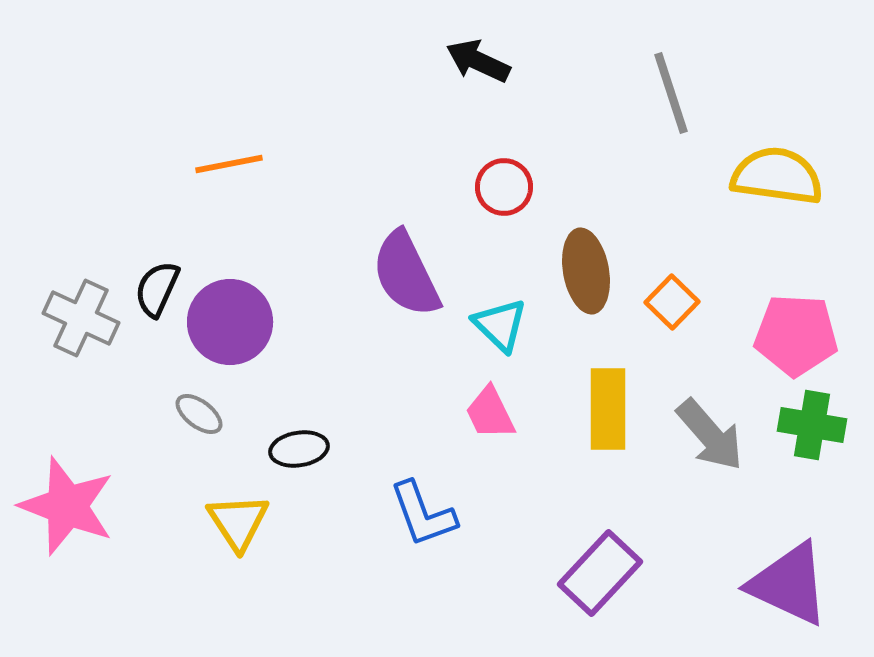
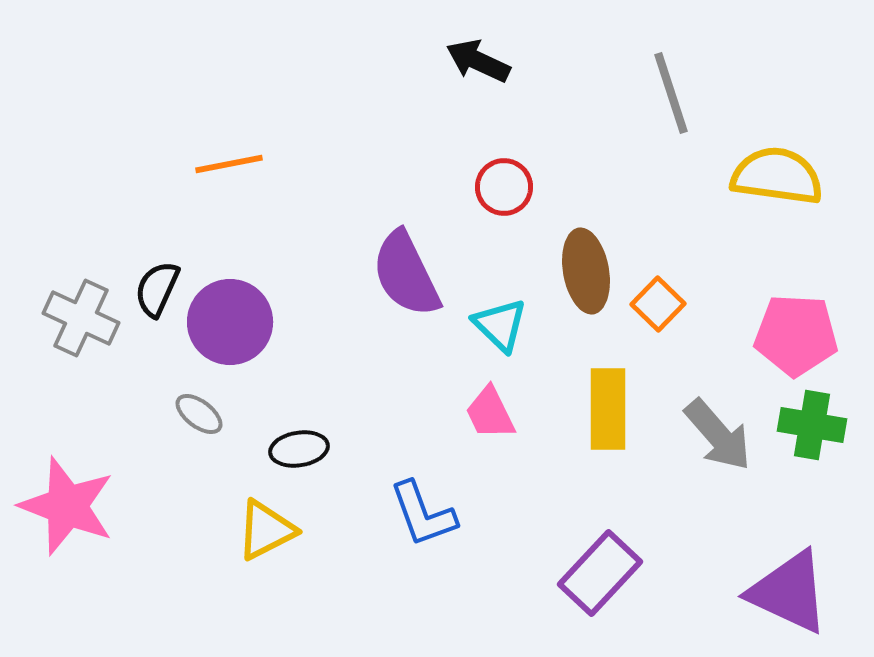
orange square: moved 14 px left, 2 px down
gray arrow: moved 8 px right
yellow triangle: moved 28 px right, 8 px down; rotated 36 degrees clockwise
purple triangle: moved 8 px down
